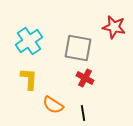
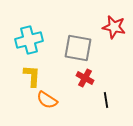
cyan cross: moved 1 px up; rotated 20 degrees clockwise
yellow L-shape: moved 3 px right, 3 px up
orange semicircle: moved 6 px left, 5 px up
black line: moved 23 px right, 13 px up
